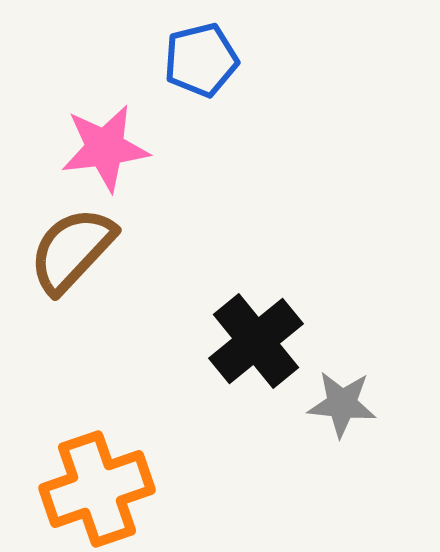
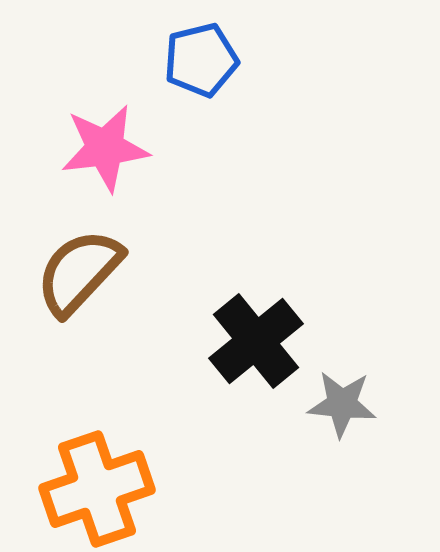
brown semicircle: moved 7 px right, 22 px down
